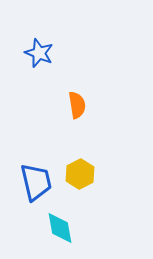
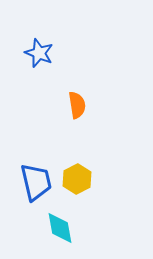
yellow hexagon: moved 3 px left, 5 px down
